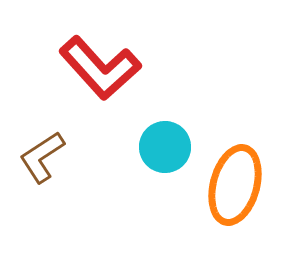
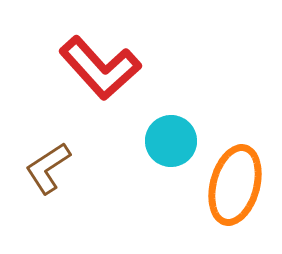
cyan circle: moved 6 px right, 6 px up
brown L-shape: moved 6 px right, 11 px down
